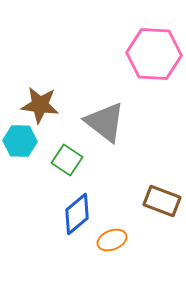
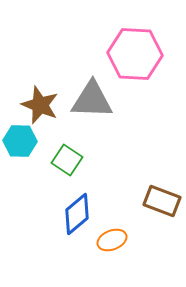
pink hexagon: moved 19 px left
brown star: rotated 15 degrees clockwise
gray triangle: moved 13 px left, 22 px up; rotated 36 degrees counterclockwise
